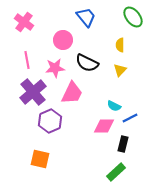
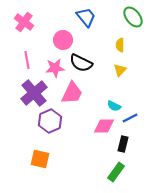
black semicircle: moved 6 px left
purple cross: moved 1 px right, 1 px down
green rectangle: rotated 12 degrees counterclockwise
